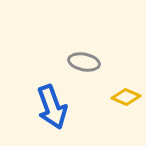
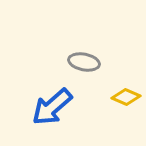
blue arrow: rotated 69 degrees clockwise
